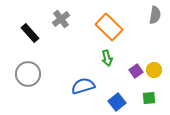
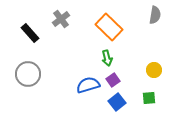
purple square: moved 23 px left, 9 px down
blue semicircle: moved 5 px right, 1 px up
